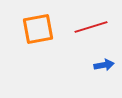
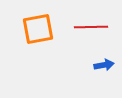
red line: rotated 16 degrees clockwise
